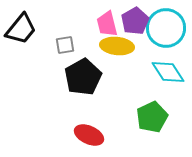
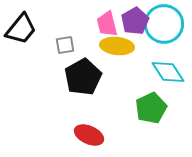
cyan circle: moved 2 px left, 4 px up
green pentagon: moved 1 px left, 9 px up
